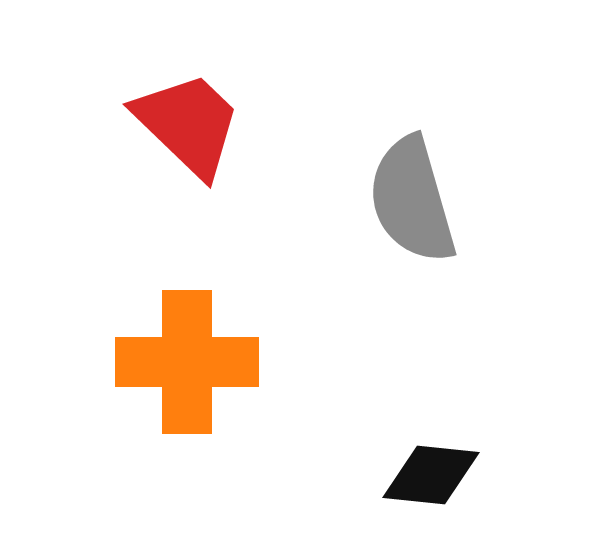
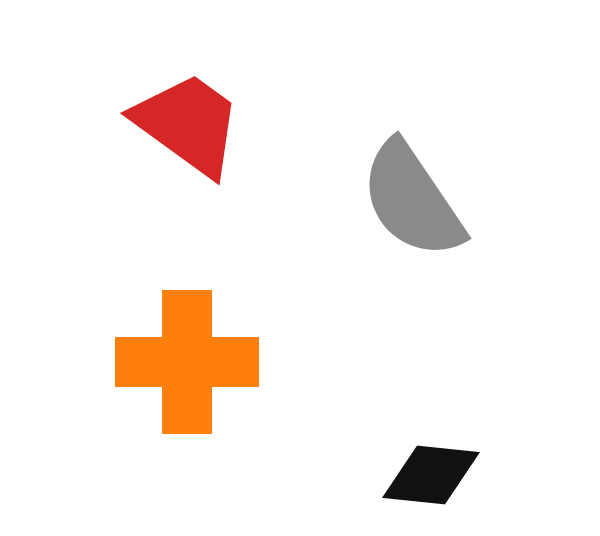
red trapezoid: rotated 8 degrees counterclockwise
gray semicircle: rotated 18 degrees counterclockwise
